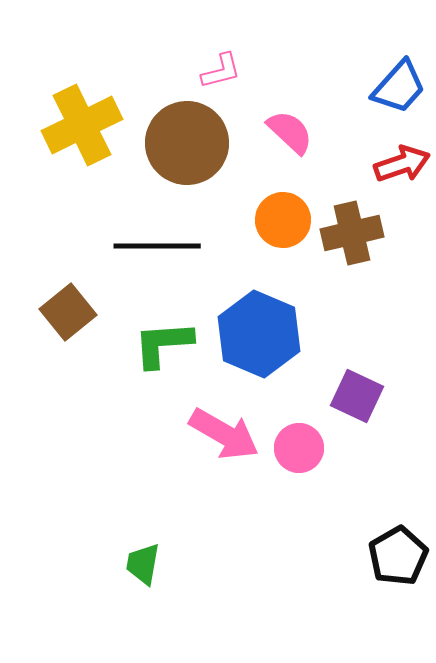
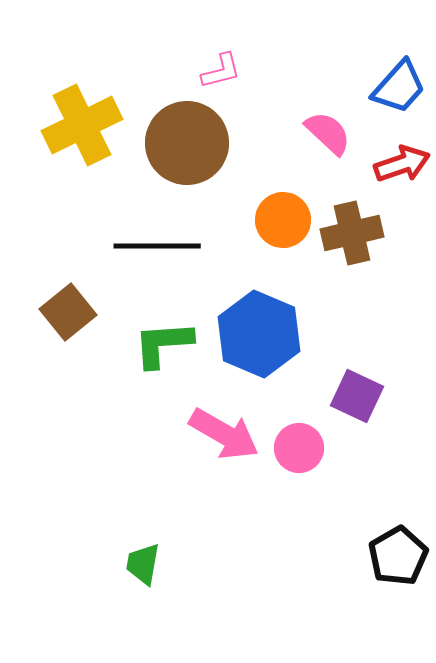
pink semicircle: moved 38 px right, 1 px down
